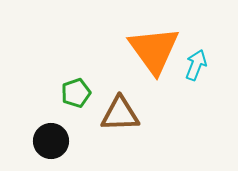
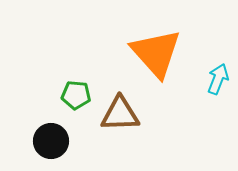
orange triangle: moved 2 px right, 3 px down; rotated 6 degrees counterclockwise
cyan arrow: moved 22 px right, 14 px down
green pentagon: moved 2 px down; rotated 24 degrees clockwise
